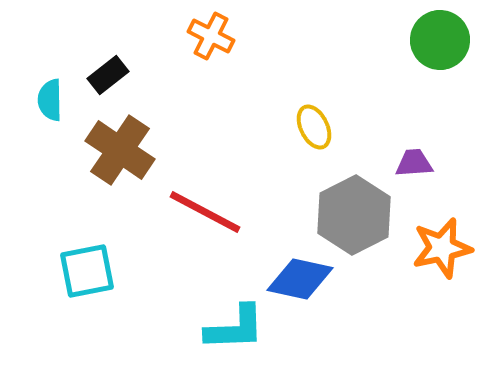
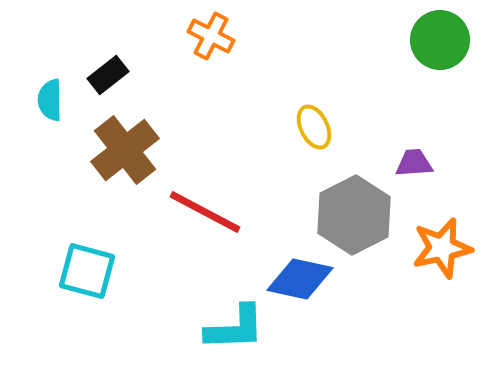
brown cross: moved 5 px right; rotated 18 degrees clockwise
cyan square: rotated 26 degrees clockwise
